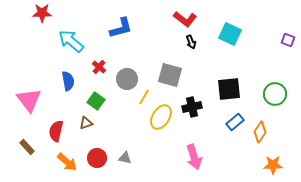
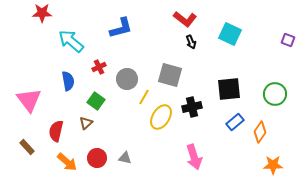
red cross: rotated 24 degrees clockwise
brown triangle: rotated 24 degrees counterclockwise
